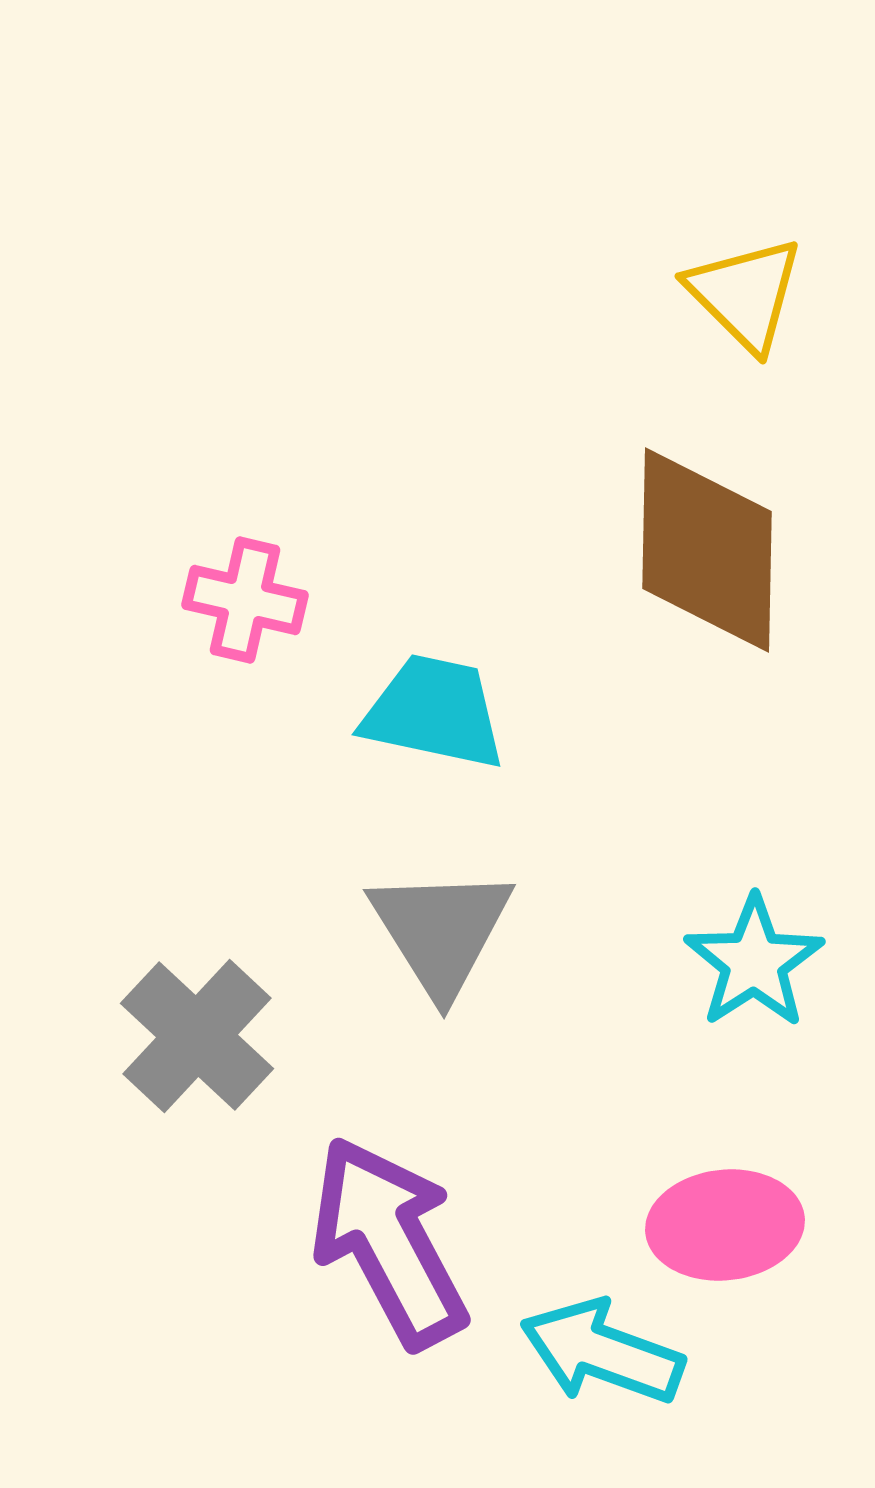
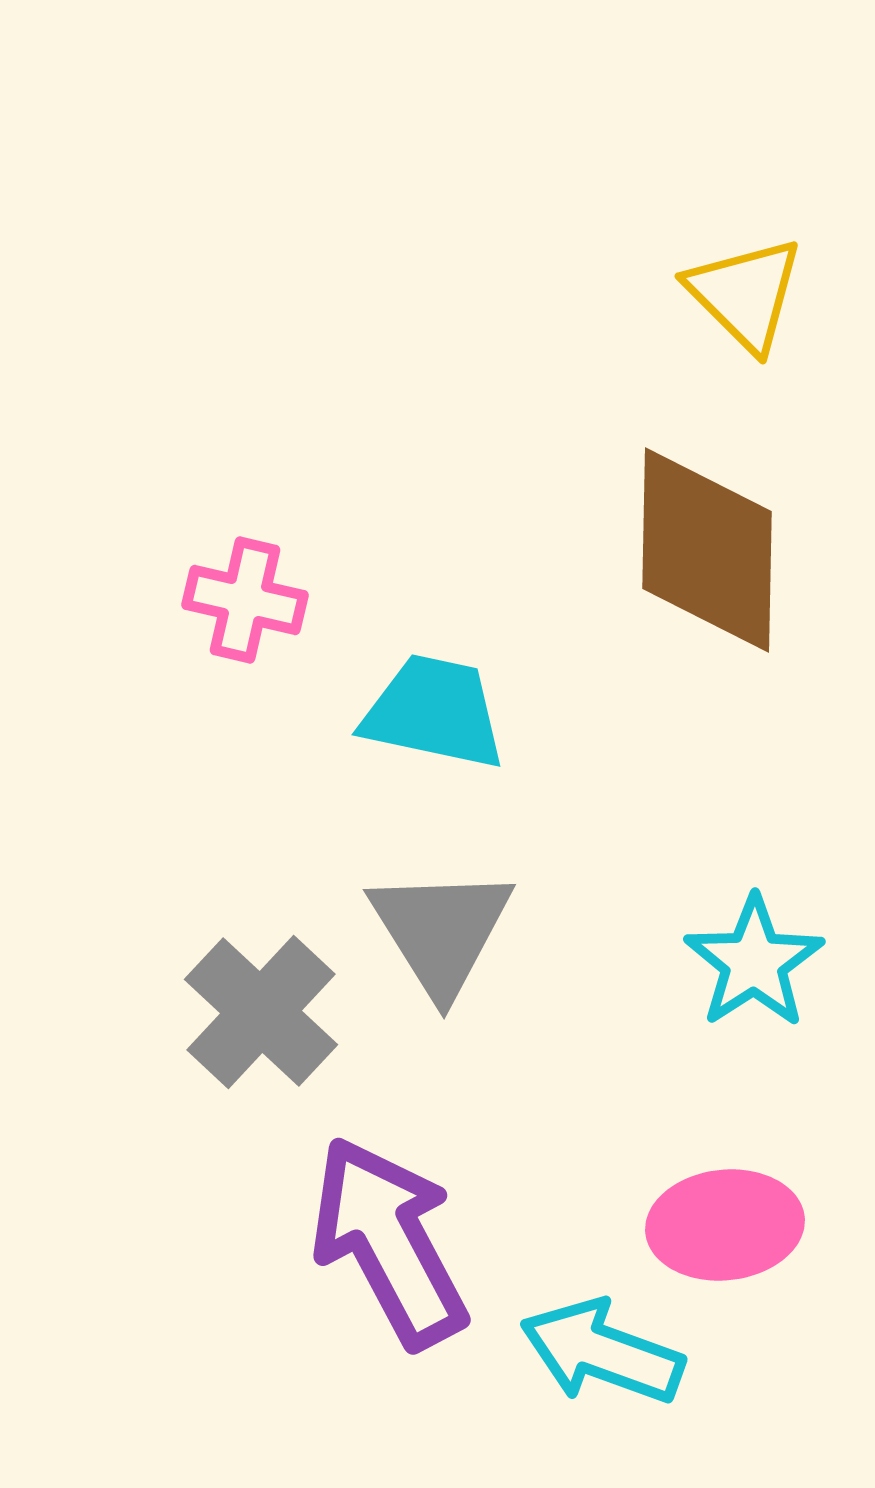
gray cross: moved 64 px right, 24 px up
